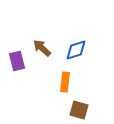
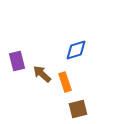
brown arrow: moved 26 px down
orange rectangle: rotated 24 degrees counterclockwise
brown square: moved 1 px left, 1 px up; rotated 30 degrees counterclockwise
